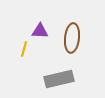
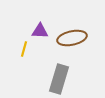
brown ellipse: rotated 72 degrees clockwise
gray rectangle: rotated 60 degrees counterclockwise
